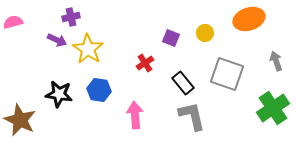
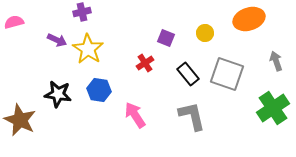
purple cross: moved 11 px right, 5 px up
pink semicircle: moved 1 px right
purple square: moved 5 px left
black rectangle: moved 5 px right, 9 px up
black star: moved 1 px left
pink arrow: rotated 28 degrees counterclockwise
